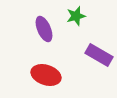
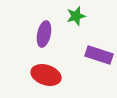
purple ellipse: moved 5 px down; rotated 35 degrees clockwise
purple rectangle: rotated 12 degrees counterclockwise
